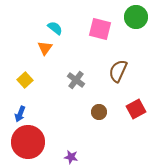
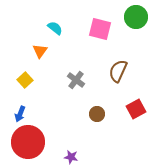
orange triangle: moved 5 px left, 3 px down
brown circle: moved 2 px left, 2 px down
